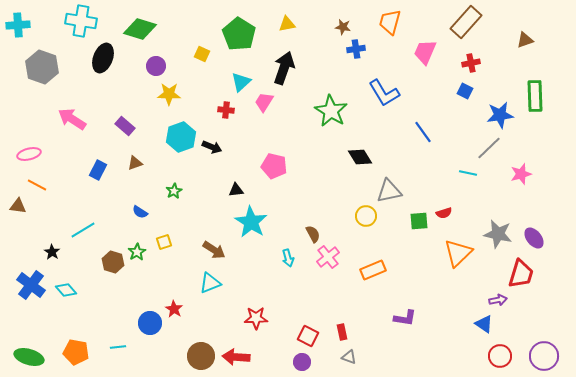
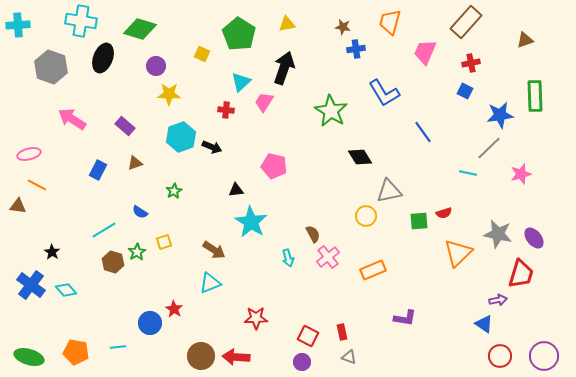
gray hexagon at (42, 67): moved 9 px right
cyan line at (83, 230): moved 21 px right
